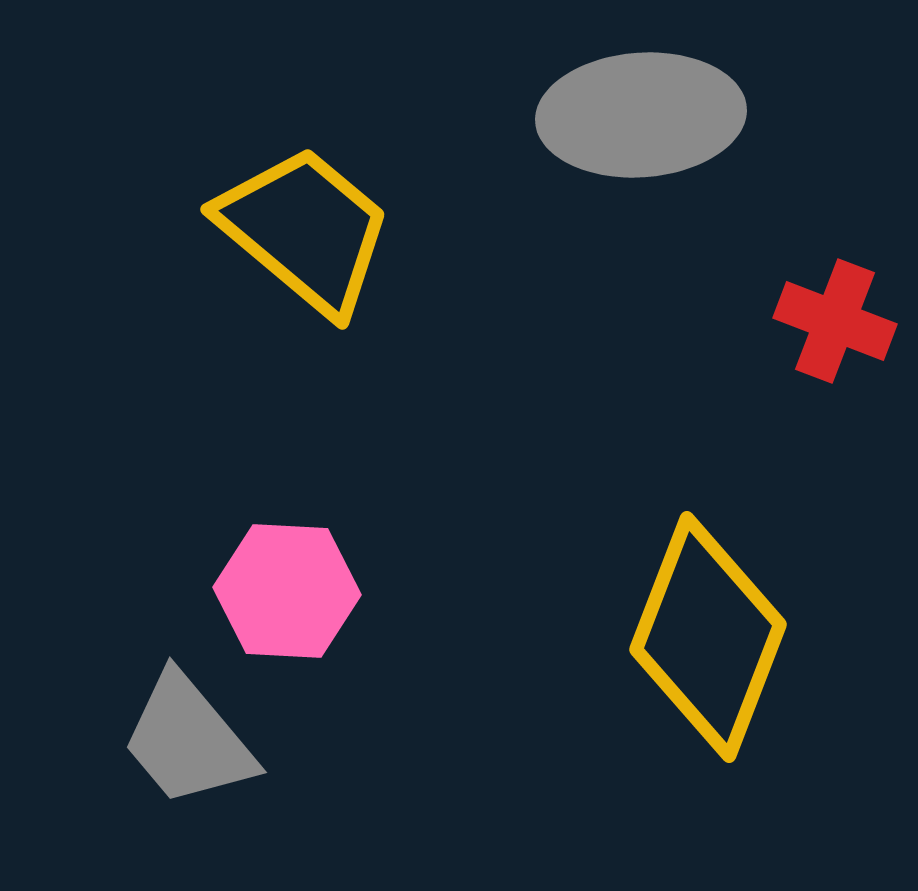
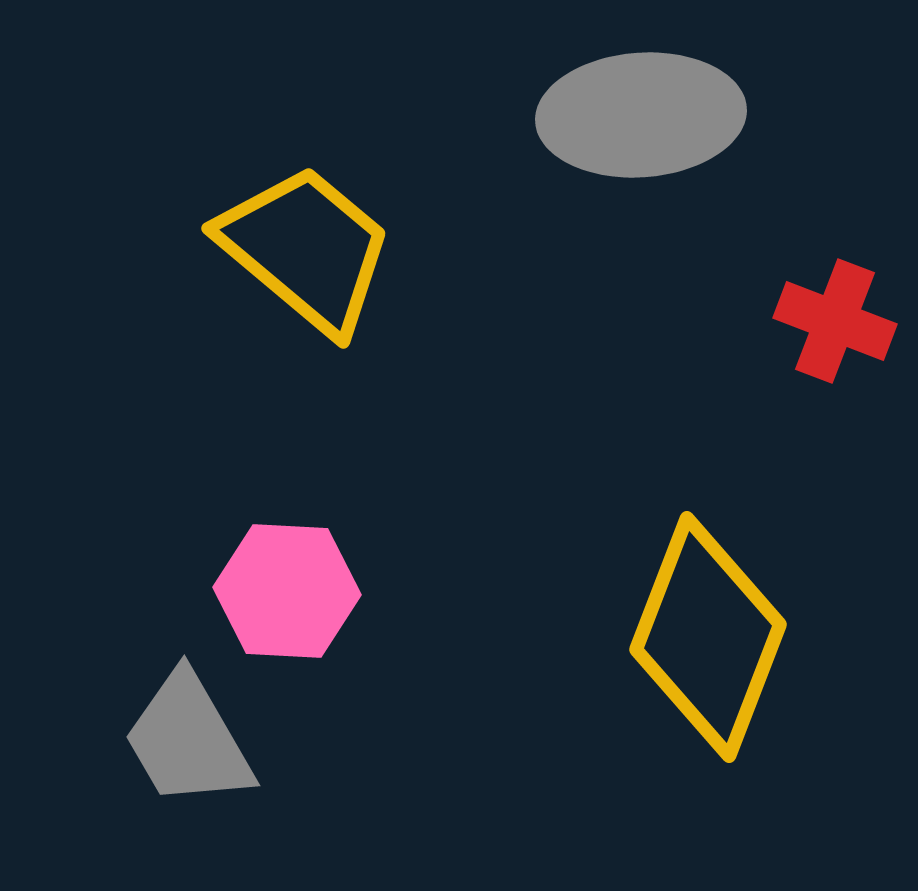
yellow trapezoid: moved 1 px right, 19 px down
gray trapezoid: rotated 10 degrees clockwise
